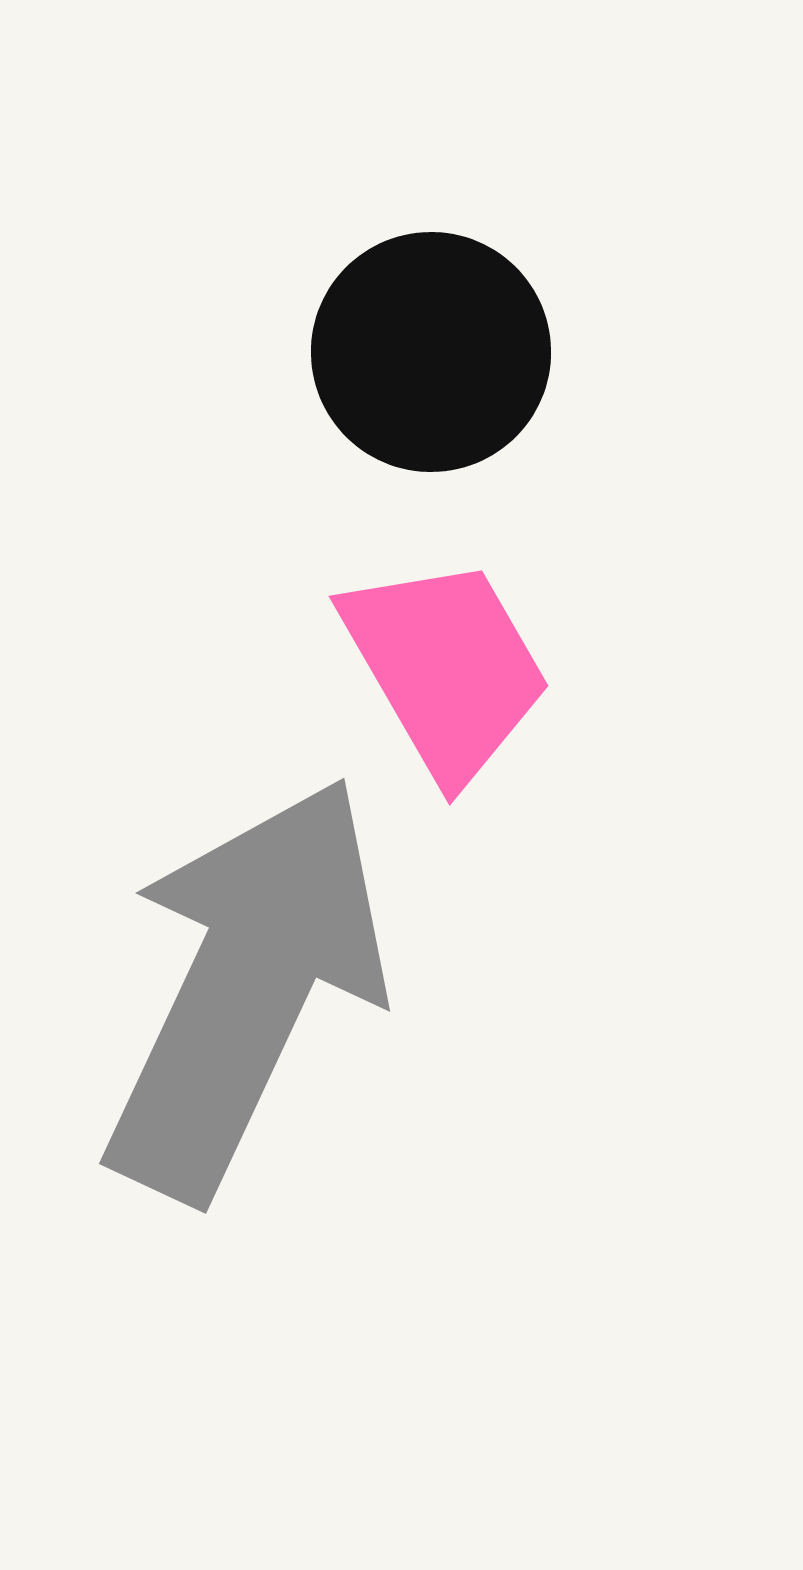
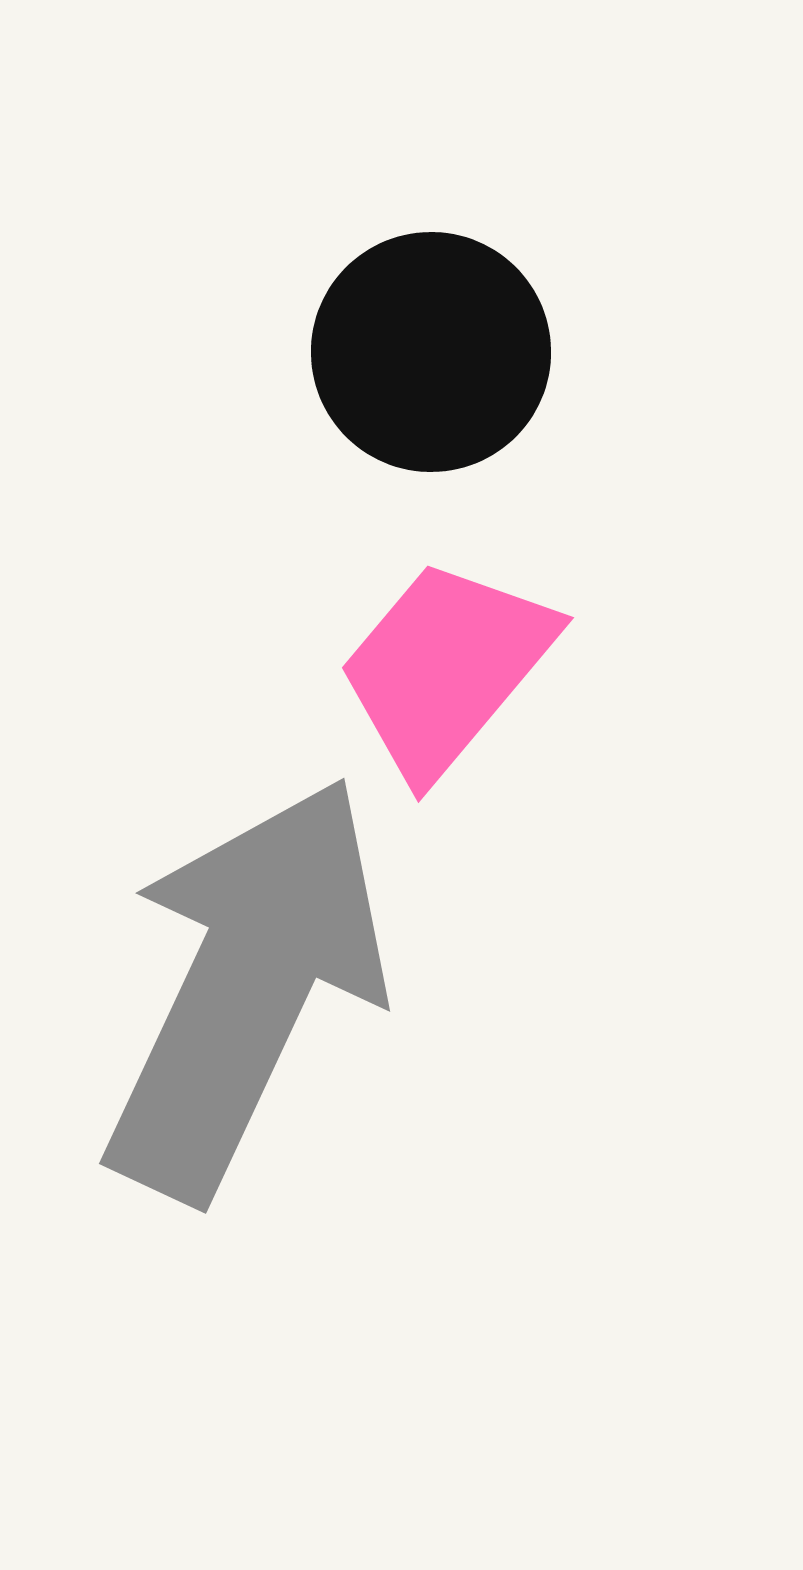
pink trapezoid: rotated 110 degrees counterclockwise
